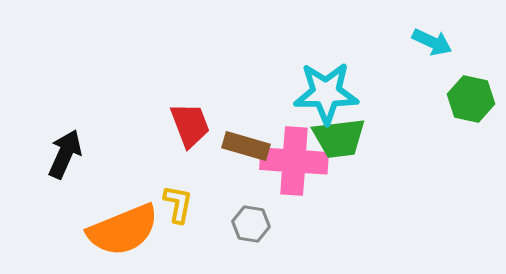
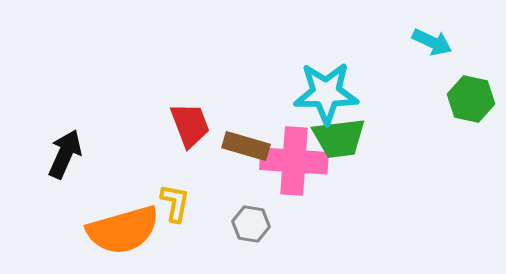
yellow L-shape: moved 3 px left, 1 px up
orange semicircle: rotated 6 degrees clockwise
